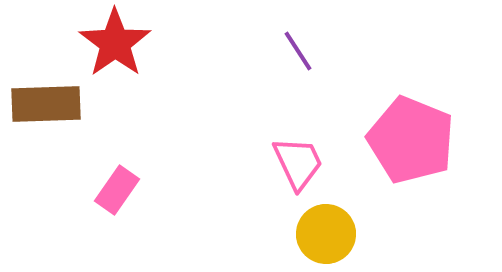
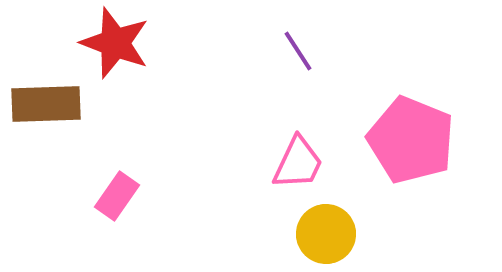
red star: rotated 16 degrees counterclockwise
pink trapezoid: rotated 50 degrees clockwise
pink rectangle: moved 6 px down
